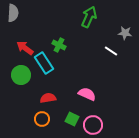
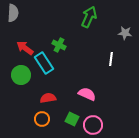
white line: moved 8 px down; rotated 64 degrees clockwise
